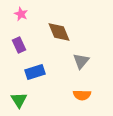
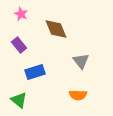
brown diamond: moved 3 px left, 3 px up
purple rectangle: rotated 14 degrees counterclockwise
gray triangle: rotated 18 degrees counterclockwise
orange semicircle: moved 4 px left
green triangle: rotated 18 degrees counterclockwise
